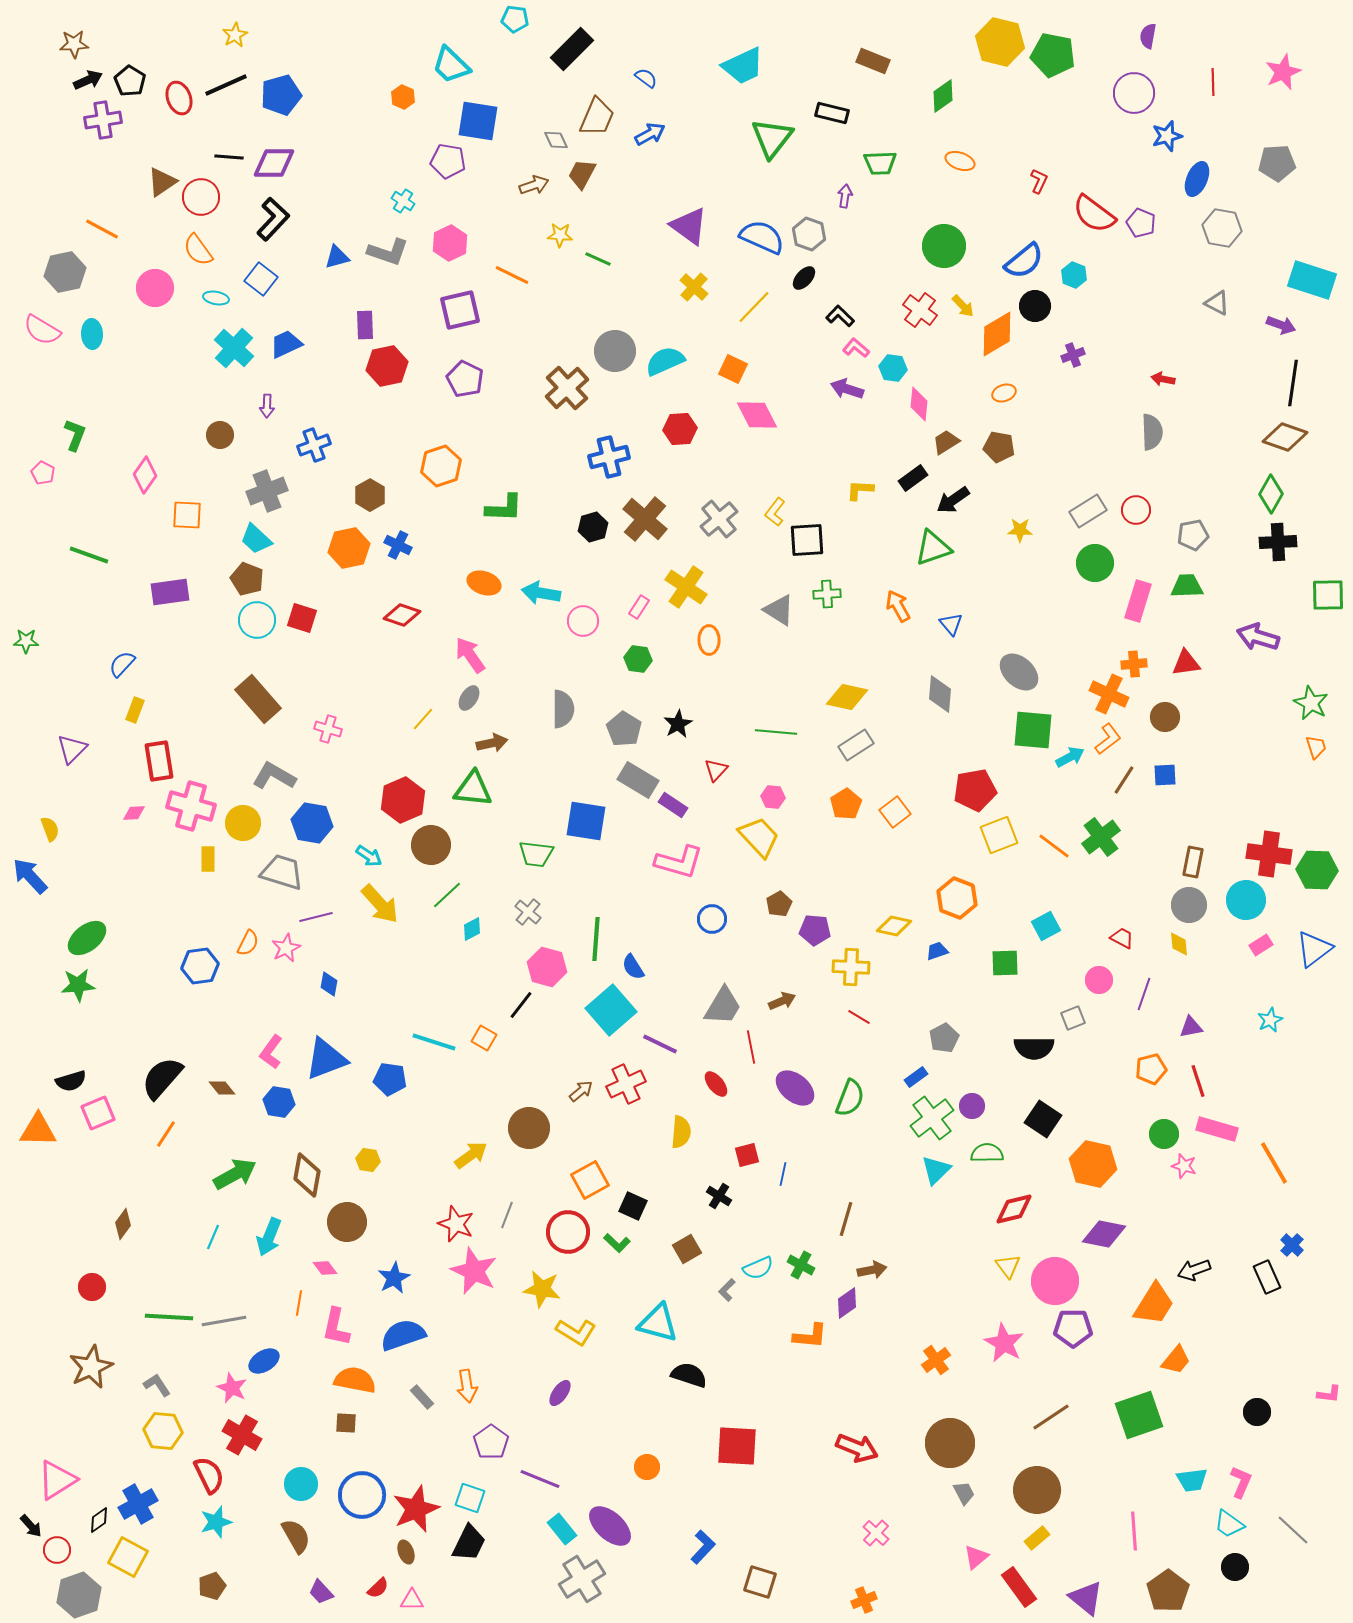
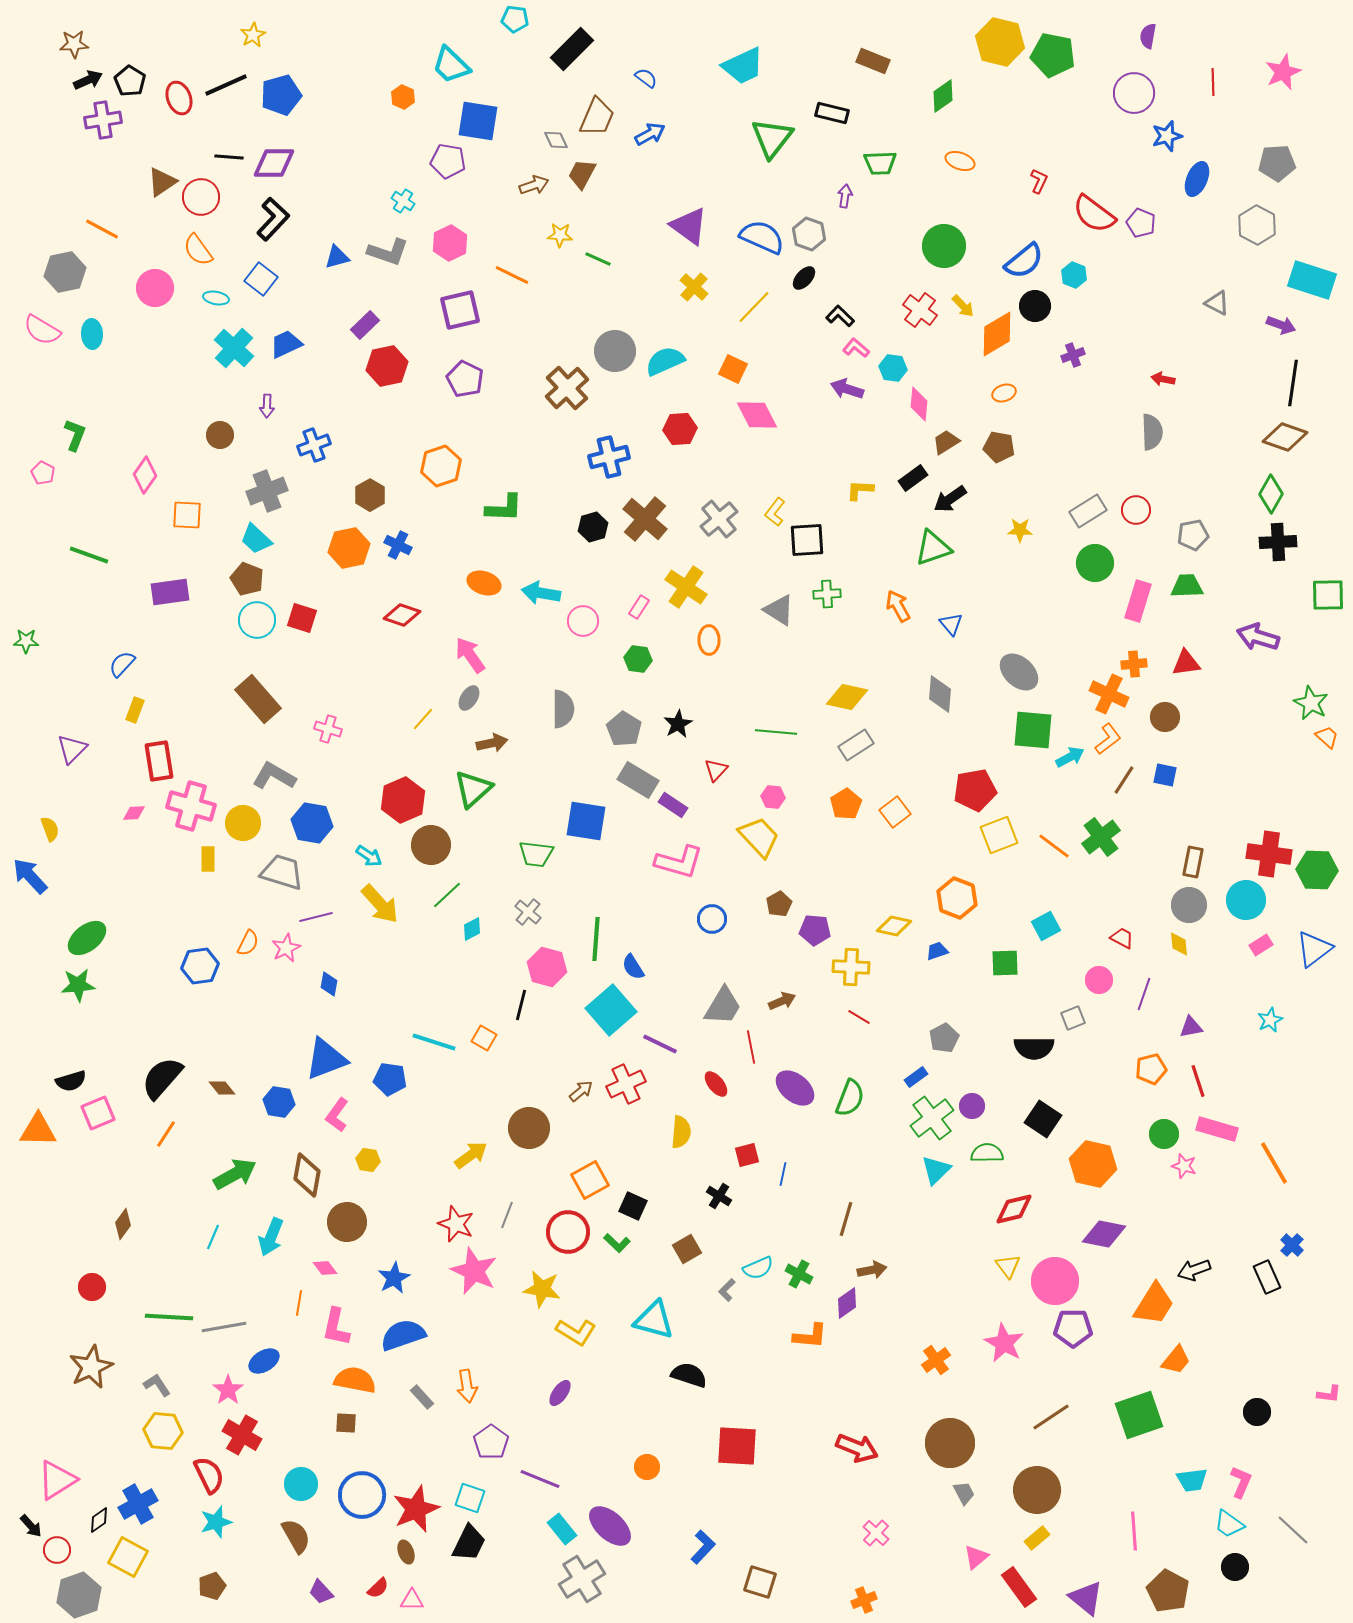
yellow star at (235, 35): moved 18 px right
gray hexagon at (1222, 228): moved 35 px right, 3 px up; rotated 18 degrees clockwise
purple rectangle at (365, 325): rotated 48 degrees clockwise
black arrow at (953, 500): moved 3 px left, 1 px up
orange trapezoid at (1316, 747): moved 11 px right, 10 px up; rotated 30 degrees counterclockwise
blue square at (1165, 775): rotated 15 degrees clockwise
green triangle at (473, 789): rotated 48 degrees counterclockwise
black line at (521, 1005): rotated 24 degrees counterclockwise
pink L-shape at (271, 1052): moved 66 px right, 63 px down
cyan arrow at (269, 1237): moved 2 px right
green cross at (801, 1265): moved 2 px left, 9 px down
gray line at (224, 1321): moved 6 px down
cyan triangle at (658, 1323): moved 4 px left, 3 px up
pink star at (232, 1388): moved 4 px left, 2 px down; rotated 12 degrees clockwise
brown pentagon at (1168, 1591): rotated 9 degrees counterclockwise
